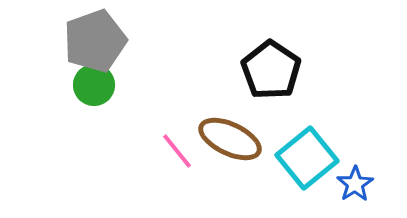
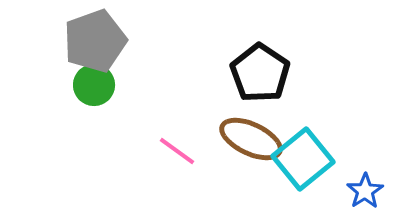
black pentagon: moved 11 px left, 3 px down
brown ellipse: moved 21 px right
pink line: rotated 15 degrees counterclockwise
cyan square: moved 4 px left, 1 px down
blue star: moved 10 px right, 7 px down
